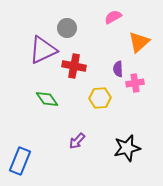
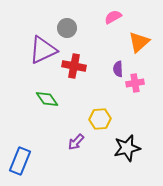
yellow hexagon: moved 21 px down
purple arrow: moved 1 px left, 1 px down
